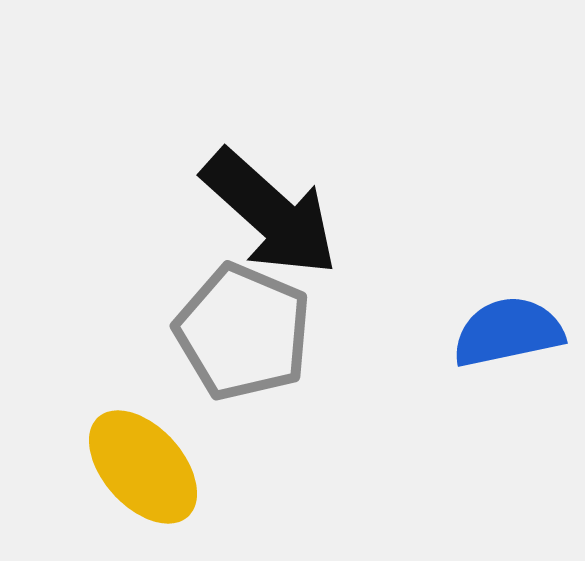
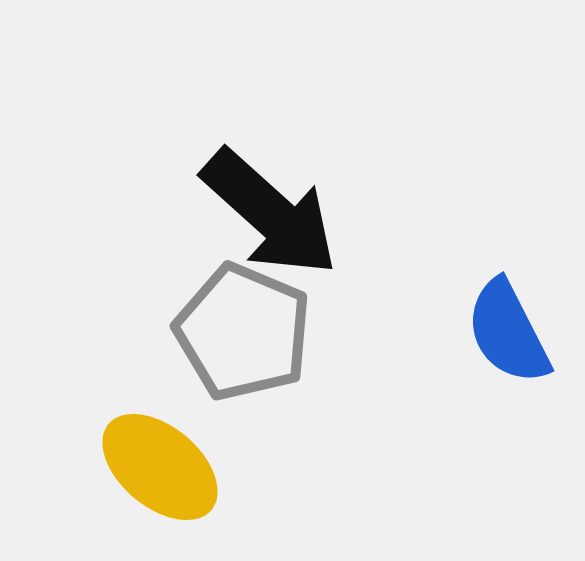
blue semicircle: rotated 105 degrees counterclockwise
yellow ellipse: moved 17 px right; rotated 8 degrees counterclockwise
